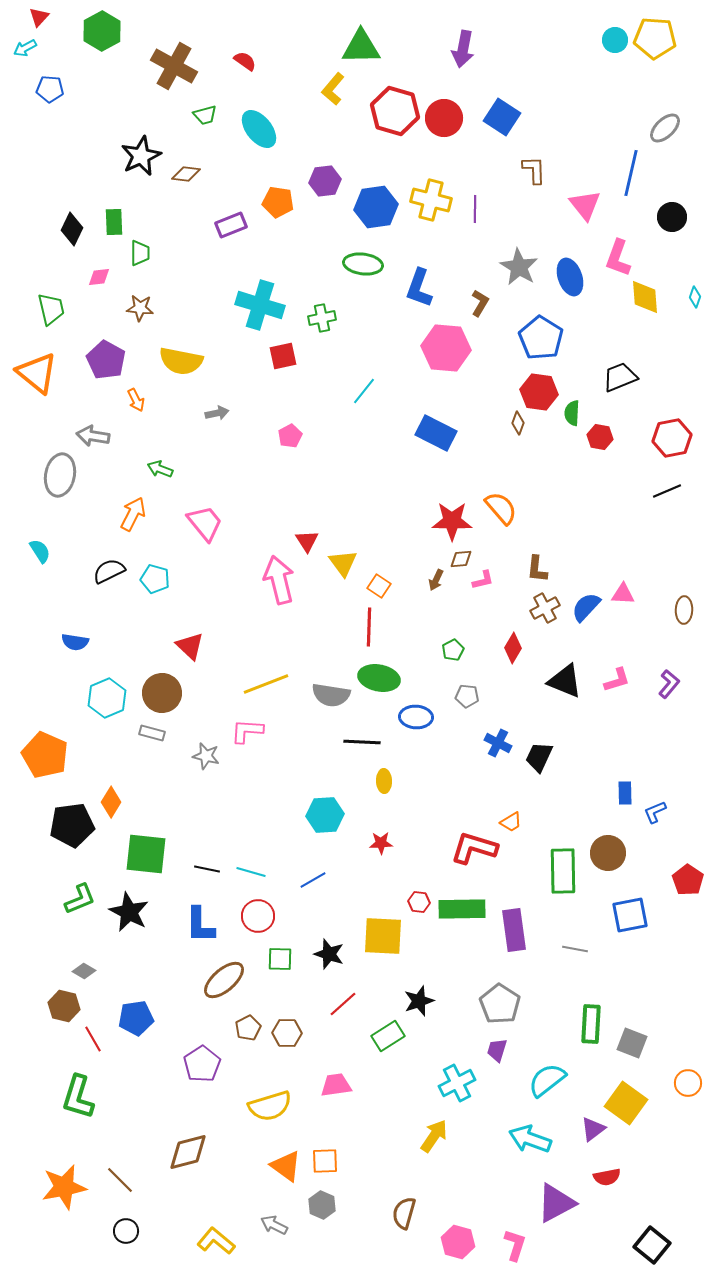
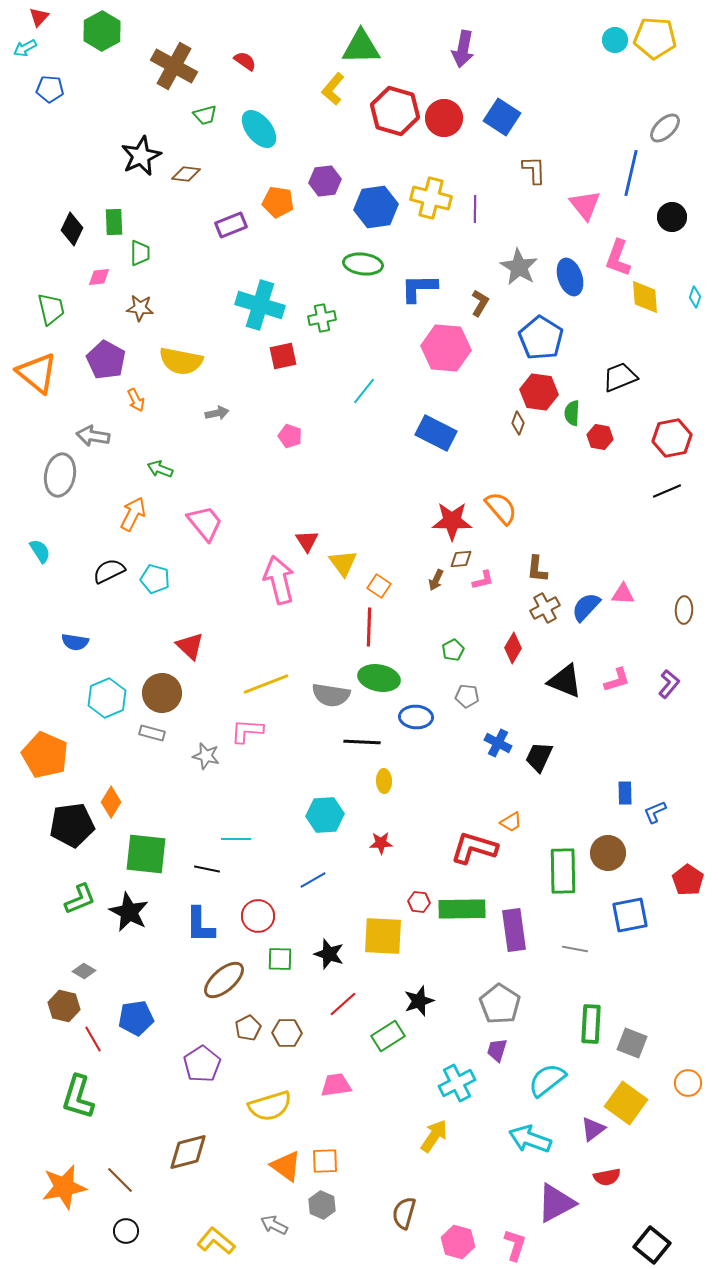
yellow cross at (431, 200): moved 2 px up
blue L-shape at (419, 288): rotated 69 degrees clockwise
pink pentagon at (290, 436): rotated 25 degrees counterclockwise
cyan line at (251, 872): moved 15 px left, 33 px up; rotated 16 degrees counterclockwise
